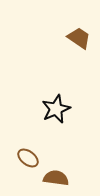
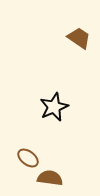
black star: moved 2 px left, 2 px up
brown semicircle: moved 6 px left
